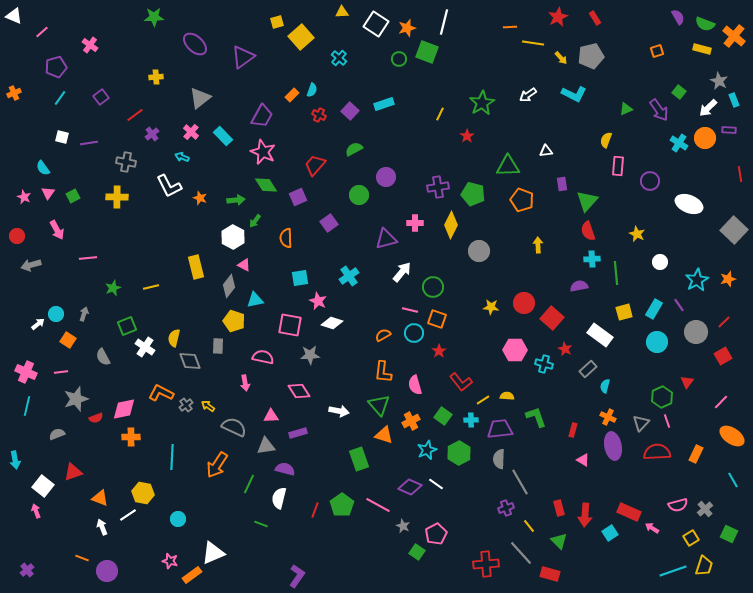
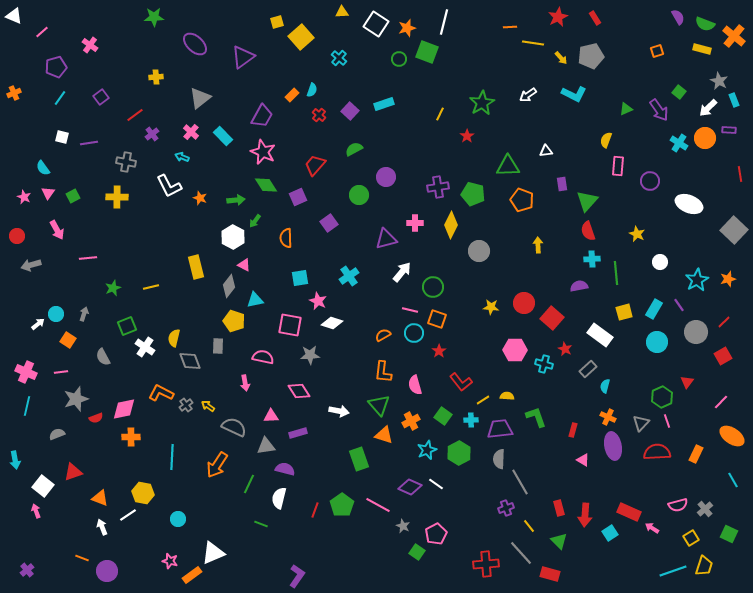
red cross at (319, 115): rotated 16 degrees clockwise
